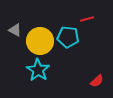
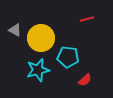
cyan pentagon: moved 20 px down
yellow circle: moved 1 px right, 3 px up
cyan star: rotated 25 degrees clockwise
red semicircle: moved 12 px left, 1 px up
